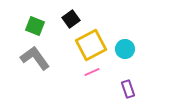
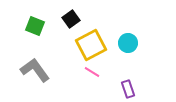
cyan circle: moved 3 px right, 6 px up
gray L-shape: moved 12 px down
pink line: rotated 56 degrees clockwise
